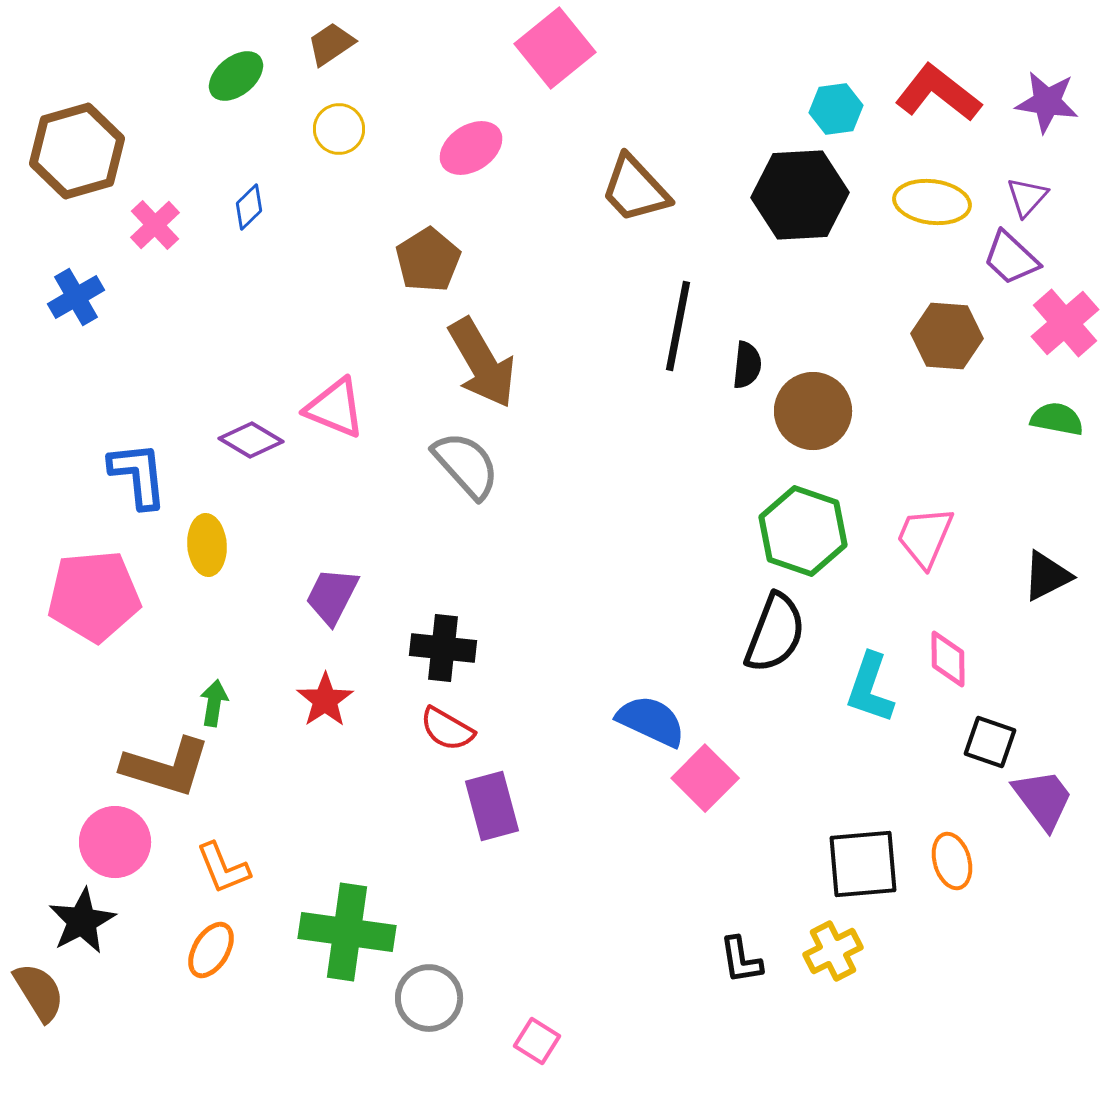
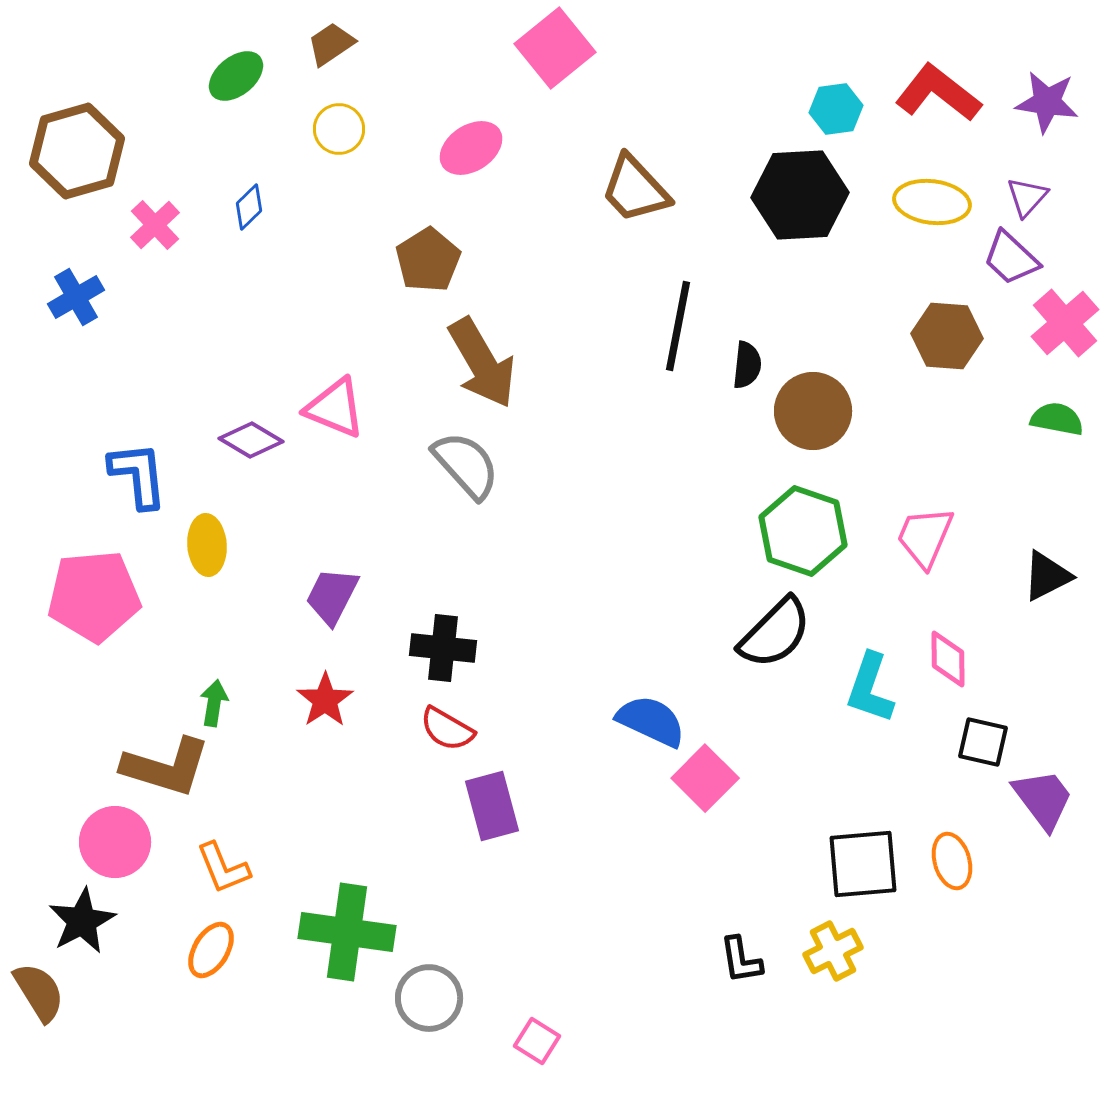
black semicircle at (775, 633): rotated 24 degrees clockwise
black square at (990, 742): moved 7 px left; rotated 6 degrees counterclockwise
